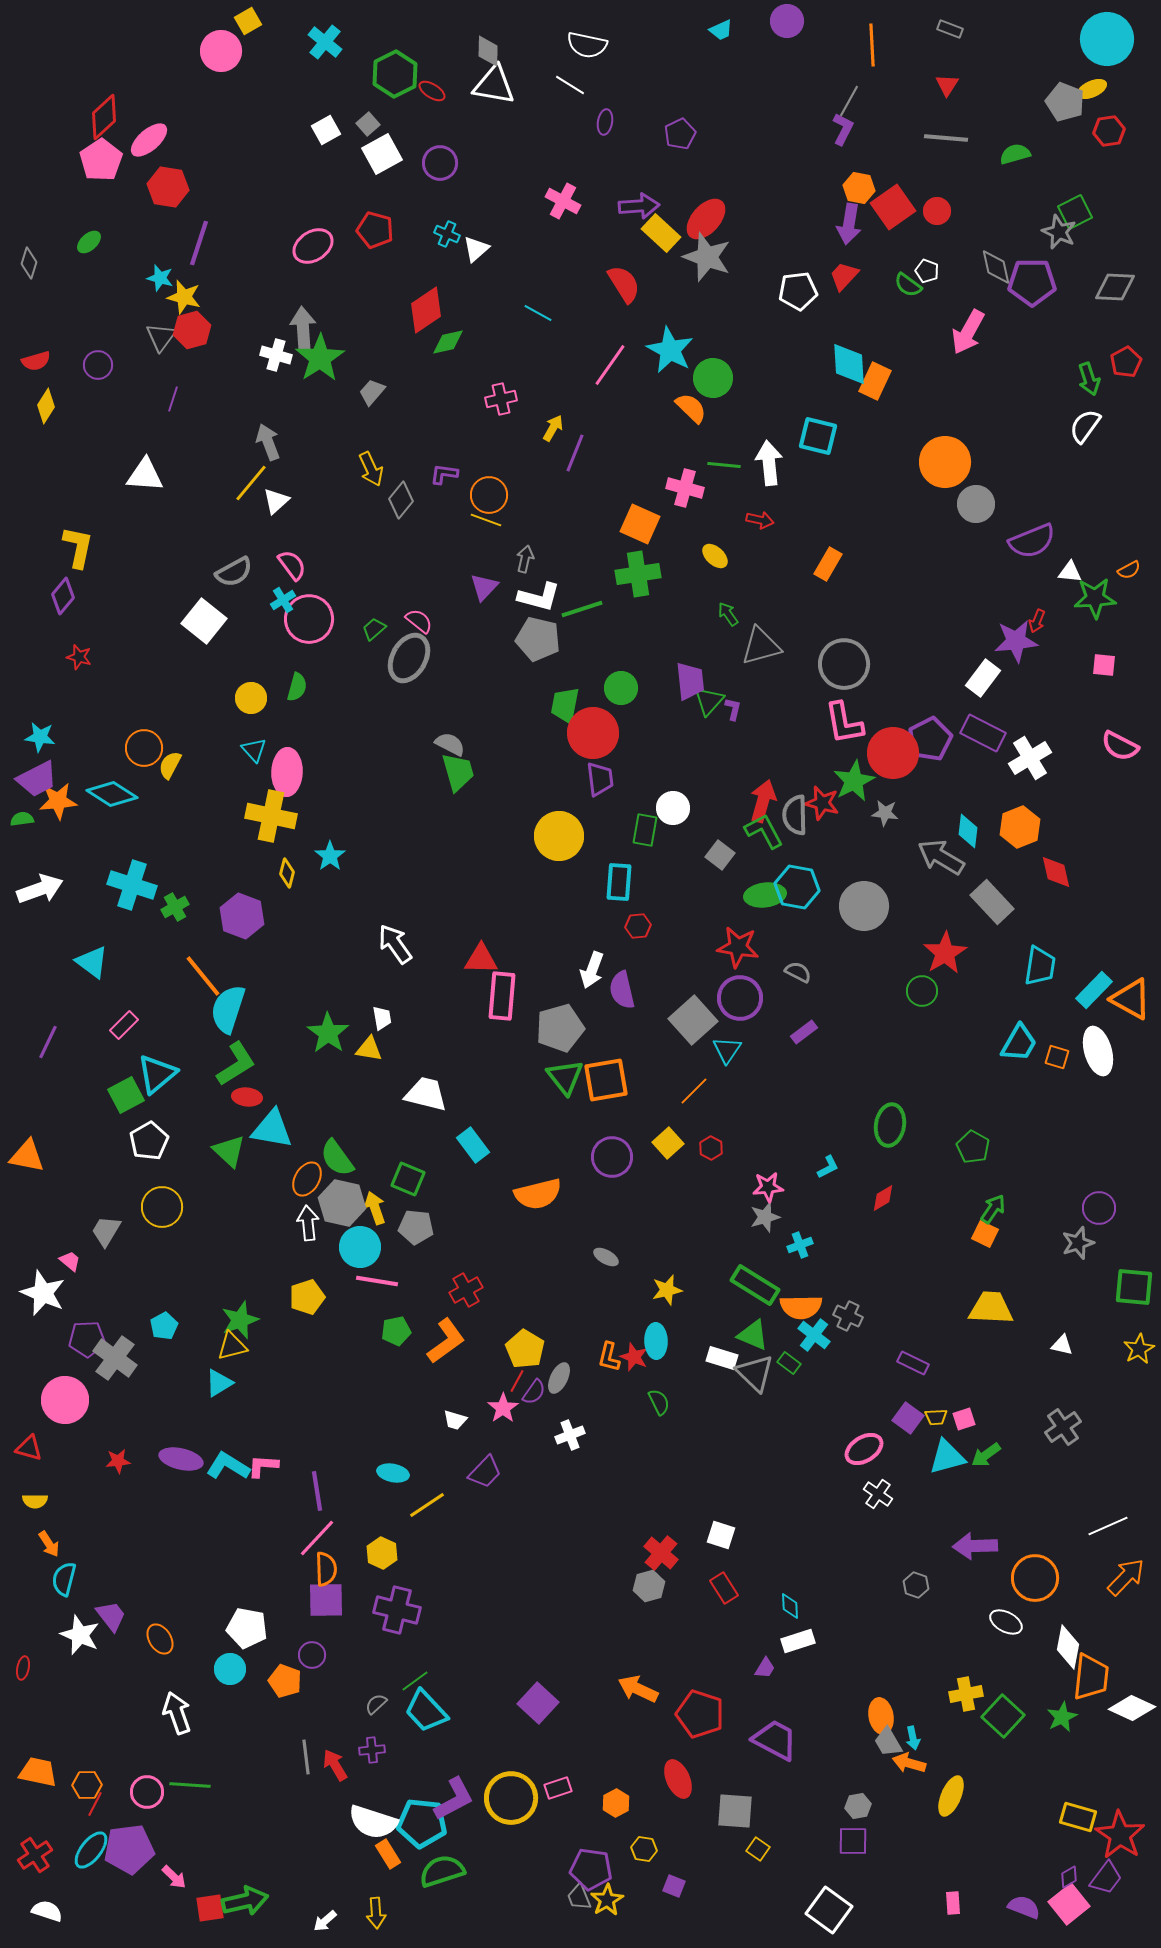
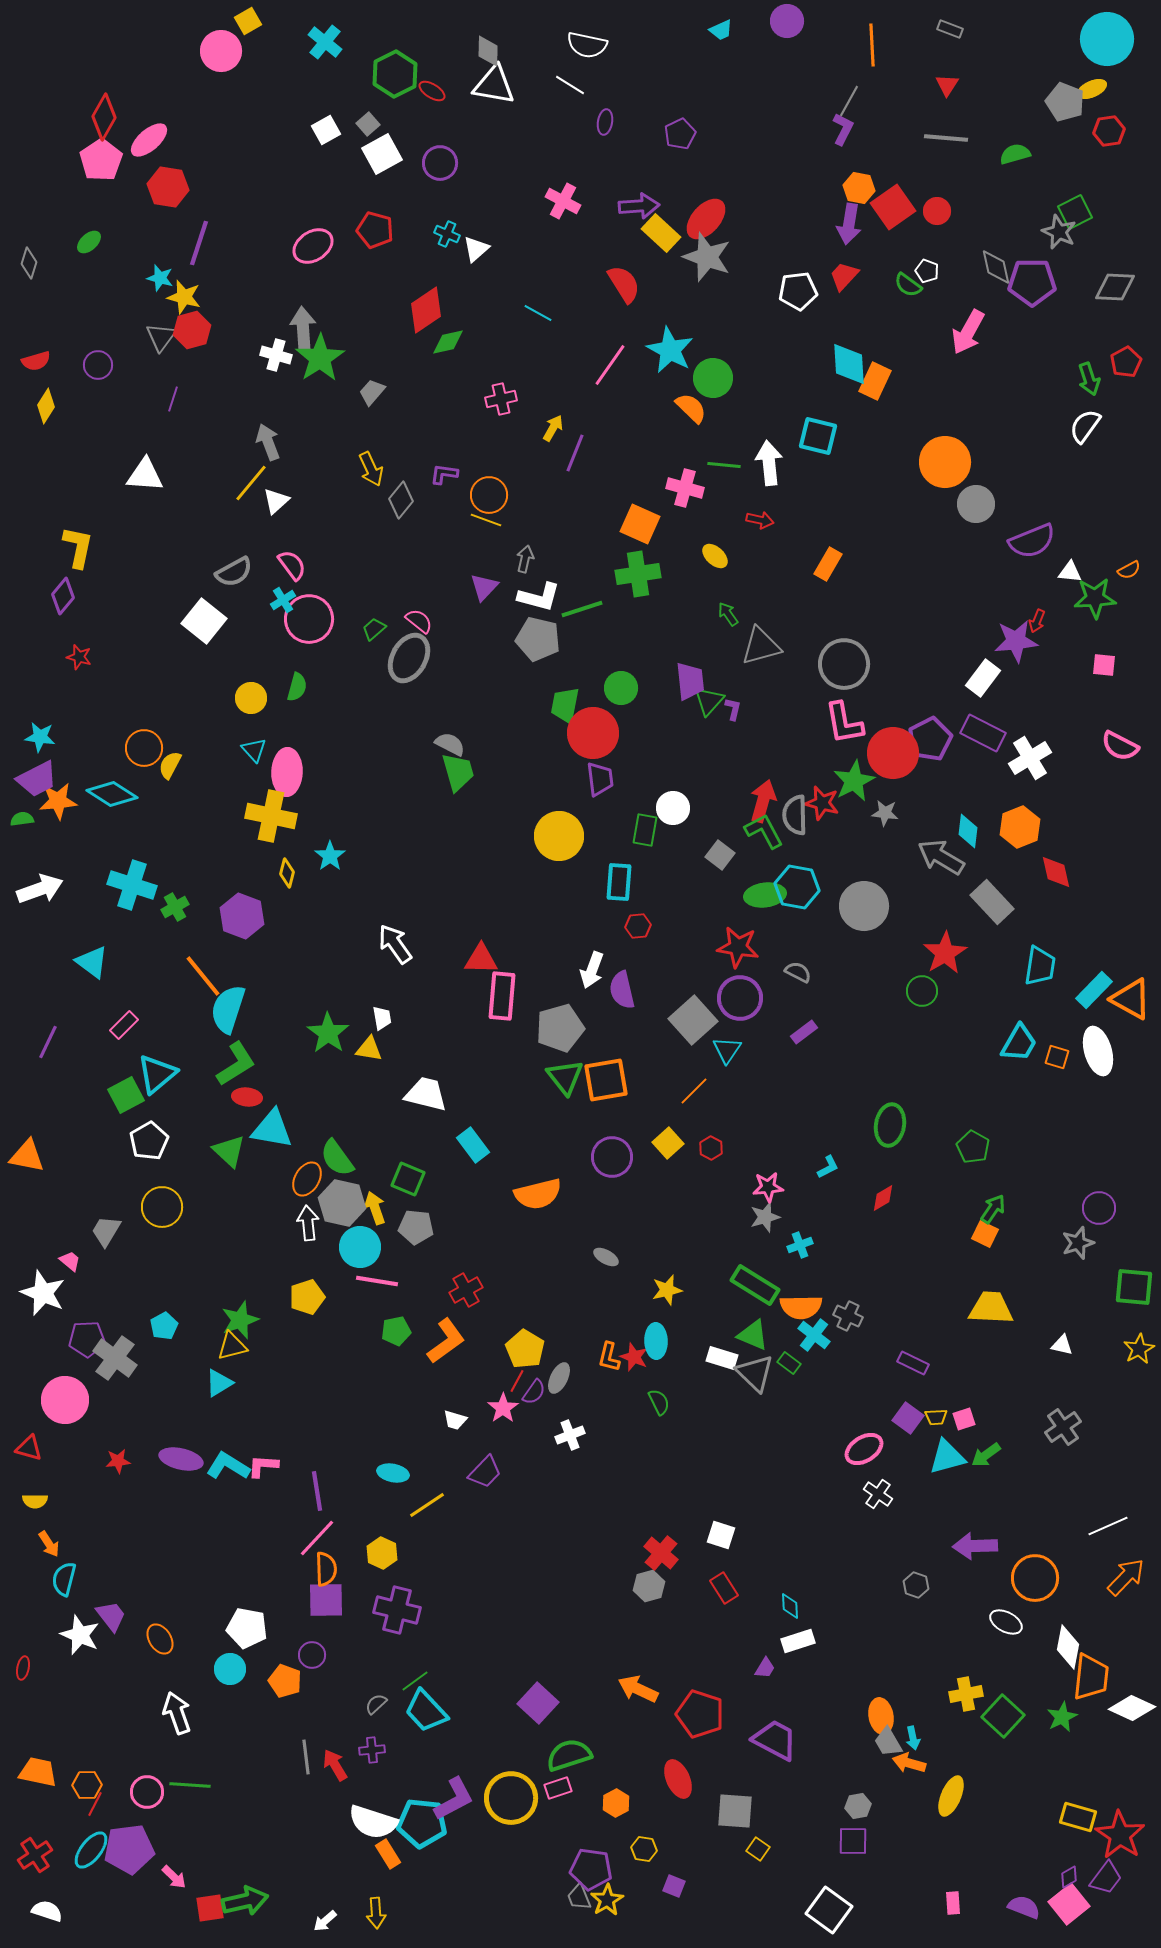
red diamond at (104, 117): rotated 18 degrees counterclockwise
green semicircle at (442, 1871): moved 127 px right, 116 px up
